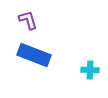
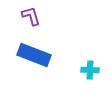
purple L-shape: moved 3 px right, 4 px up
